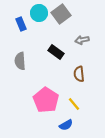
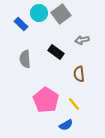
blue rectangle: rotated 24 degrees counterclockwise
gray semicircle: moved 5 px right, 2 px up
